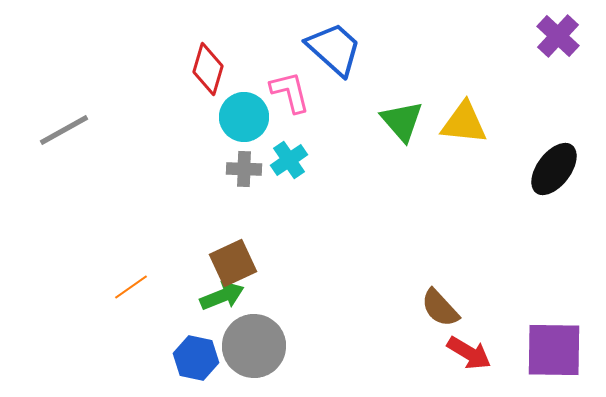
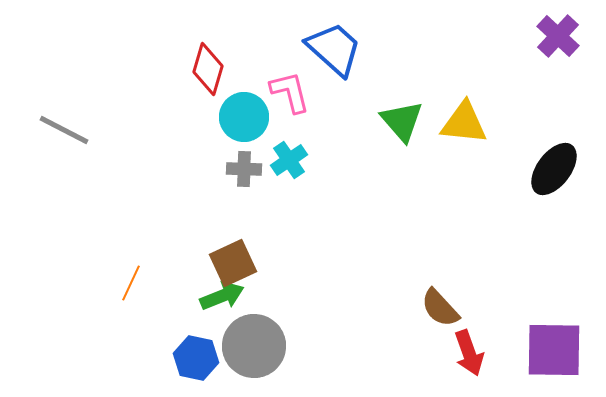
gray line: rotated 56 degrees clockwise
orange line: moved 4 px up; rotated 30 degrees counterclockwise
red arrow: rotated 39 degrees clockwise
